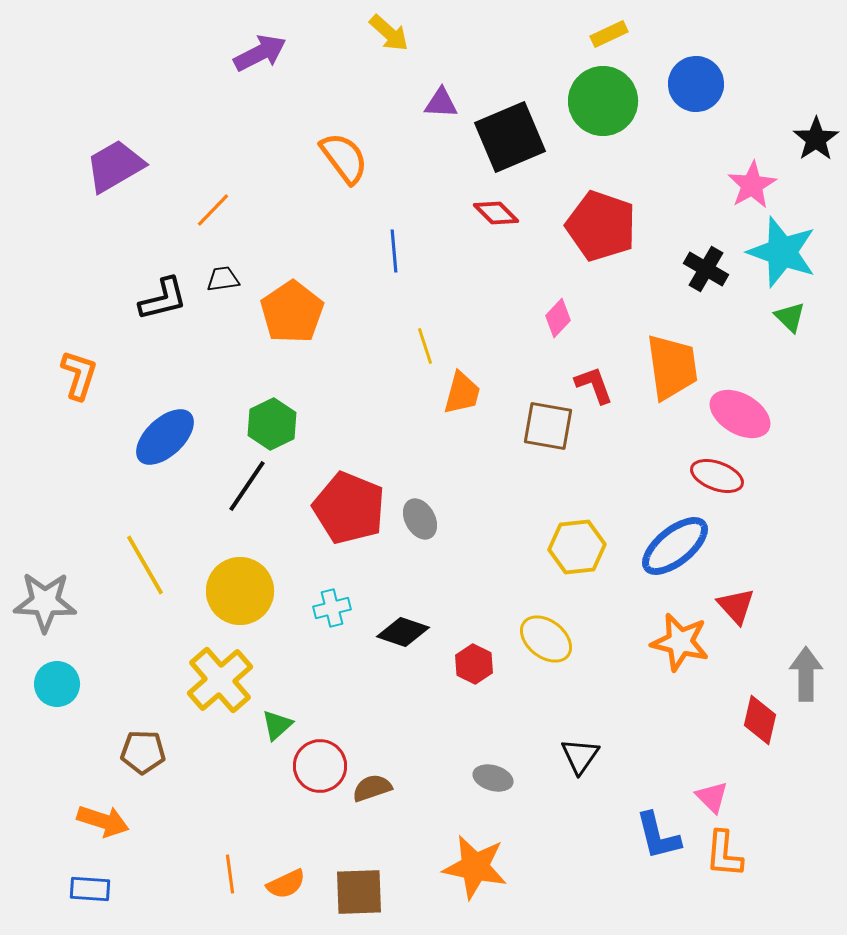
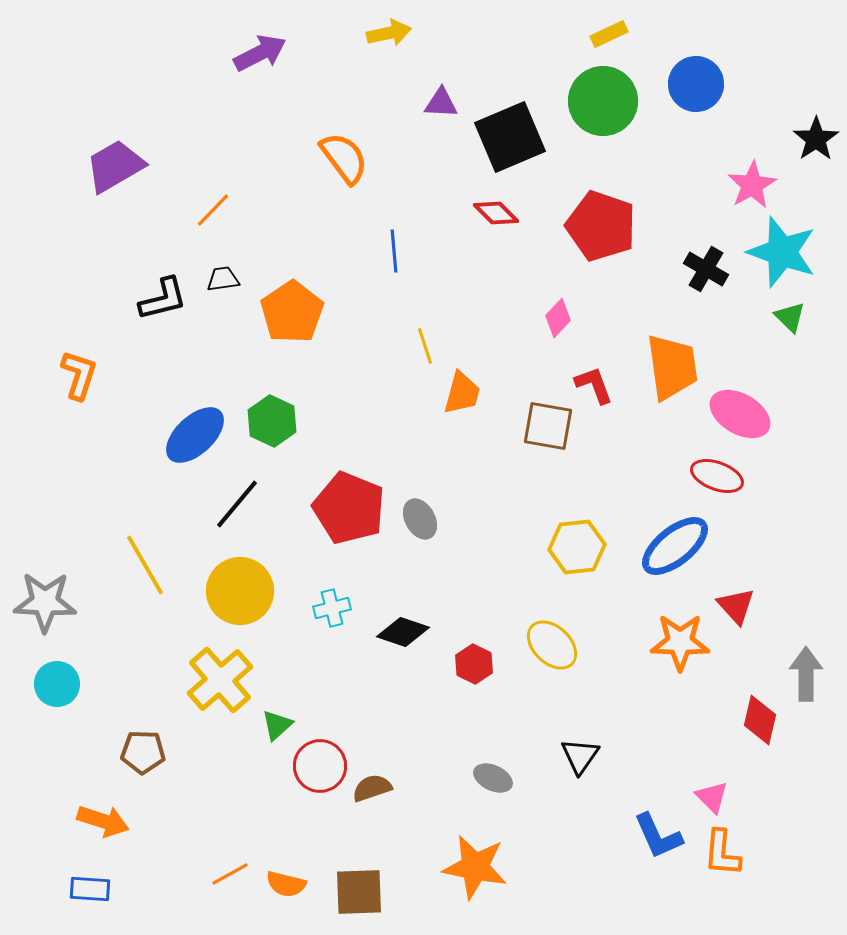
yellow arrow at (389, 33): rotated 54 degrees counterclockwise
green hexagon at (272, 424): moved 3 px up; rotated 9 degrees counterclockwise
blue ellipse at (165, 437): moved 30 px right, 2 px up
black line at (247, 486): moved 10 px left, 18 px down; rotated 6 degrees clockwise
yellow ellipse at (546, 639): moved 6 px right, 6 px down; rotated 6 degrees clockwise
orange star at (680, 642): rotated 12 degrees counterclockwise
gray ellipse at (493, 778): rotated 9 degrees clockwise
blue L-shape at (658, 836): rotated 10 degrees counterclockwise
orange L-shape at (724, 854): moved 2 px left, 1 px up
orange line at (230, 874): rotated 69 degrees clockwise
orange semicircle at (286, 884): rotated 39 degrees clockwise
